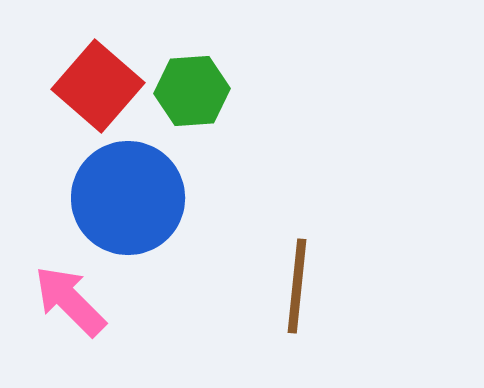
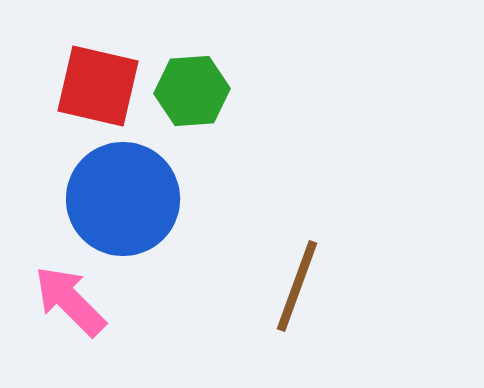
red square: rotated 28 degrees counterclockwise
blue circle: moved 5 px left, 1 px down
brown line: rotated 14 degrees clockwise
